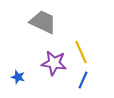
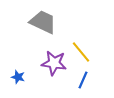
yellow line: rotated 15 degrees counterclockwise
